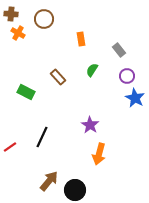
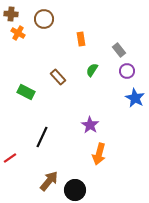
purple circle: moved 5 px up
red line: moved 11 px down
